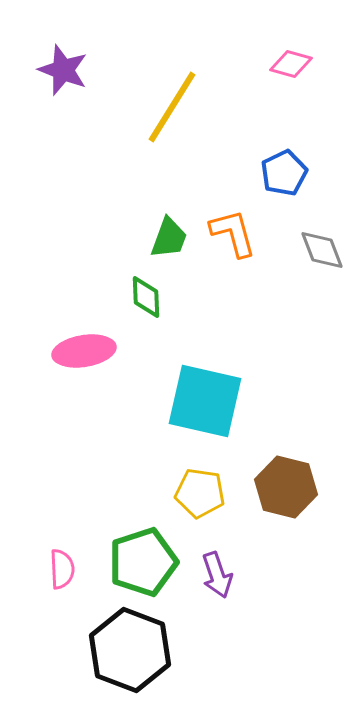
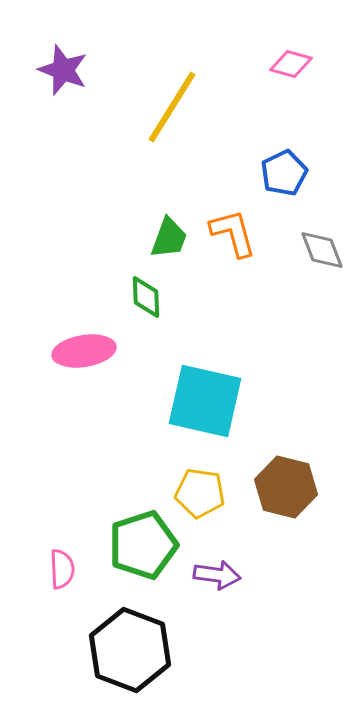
green pentagon: moved 17 px up
purple arrow: rotated 63 degrees counterclockwise
